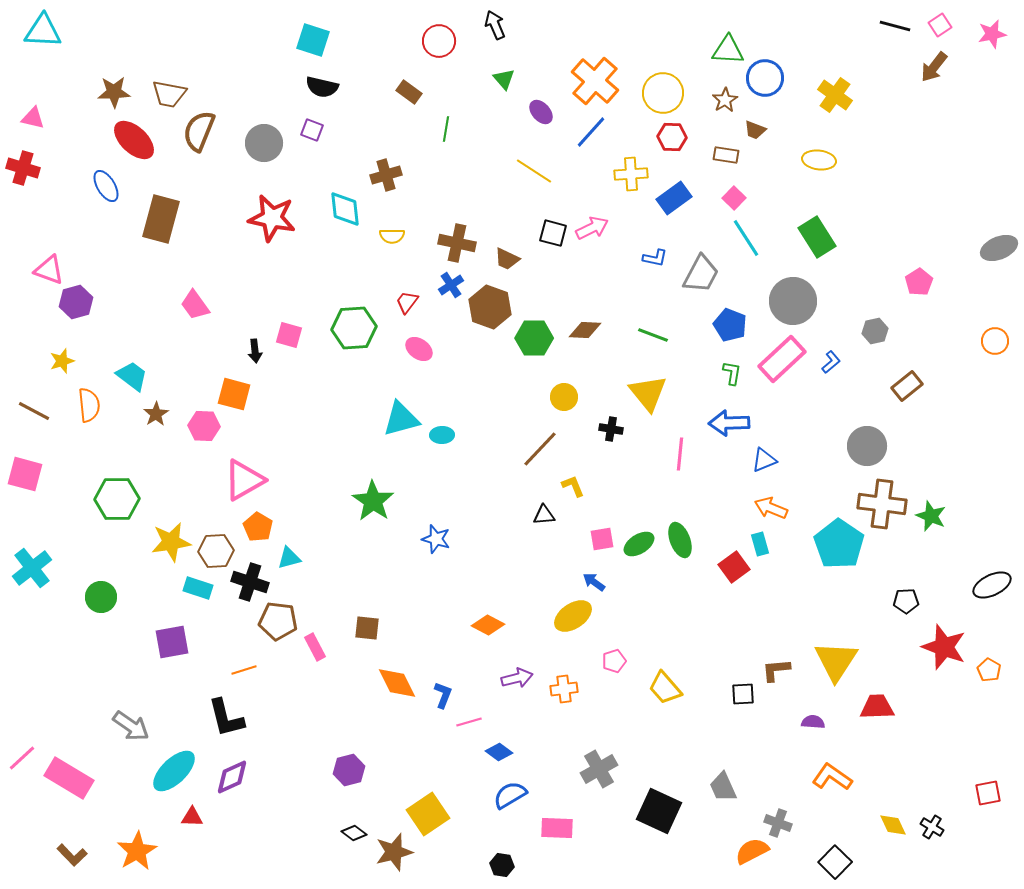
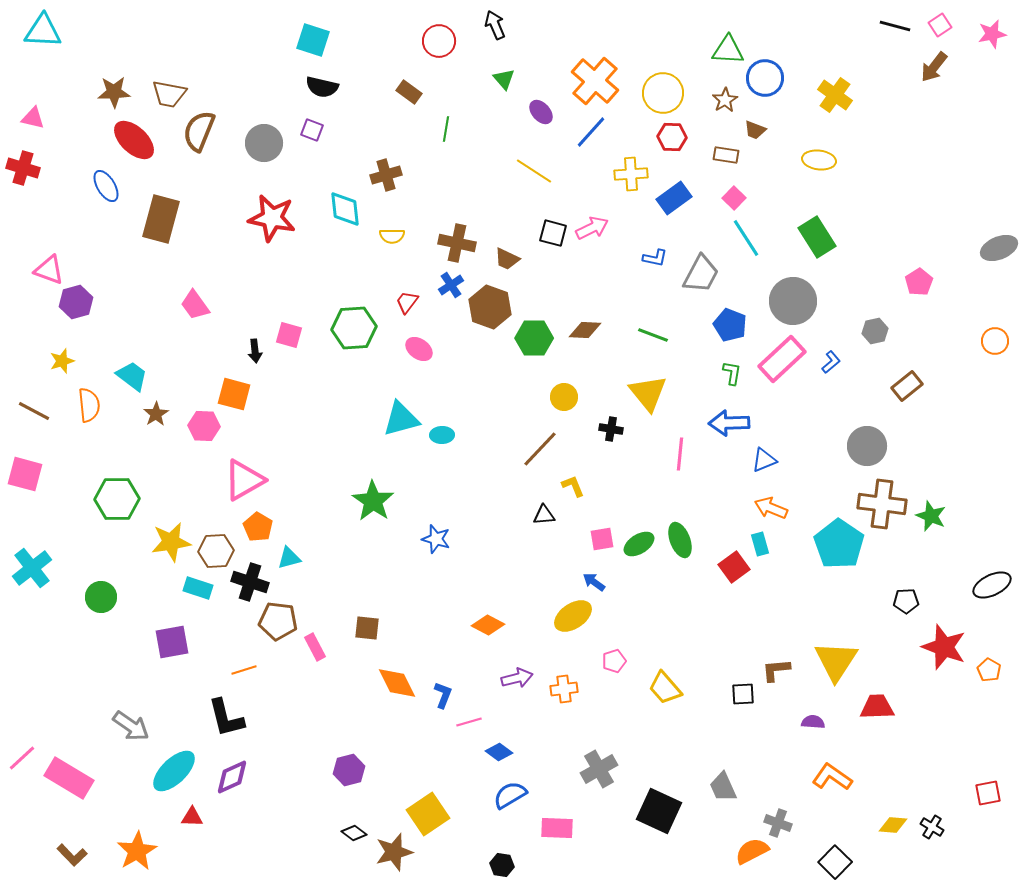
yellow diamond at (893, 825): rotated 60 degrees counterclockwise
